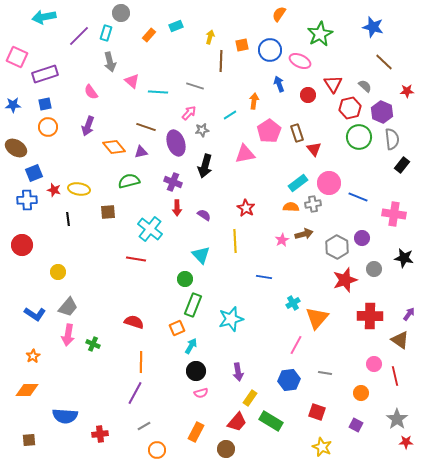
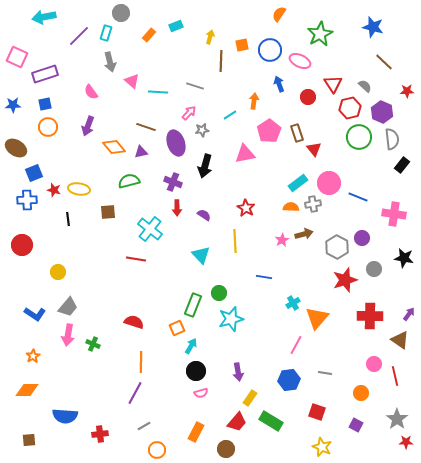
red circle at (308, 95): moved 2 px down
green circle at (185, 279): moved 34 px right, 14 px down
